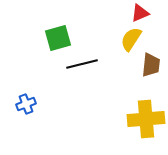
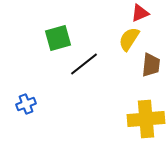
yellow semicircle: moved 2 px left
black line: moved 2 px right; rotated 24 degrees counterclockwise
